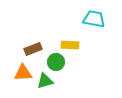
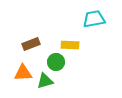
cyan trapezoid: rotated 20 degrees counterclockwise
brown rectangle: moved 2 px left, 5 px up
